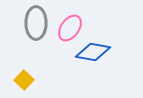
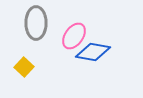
pink ellipse: moved 4 px right, 8 px down
yellow square: moved 13 px up
